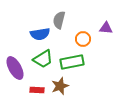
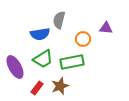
purple ellipse: moved 1 px up
red rectangle: moved 2 px up; rotated 56 degrees counterclockwise
